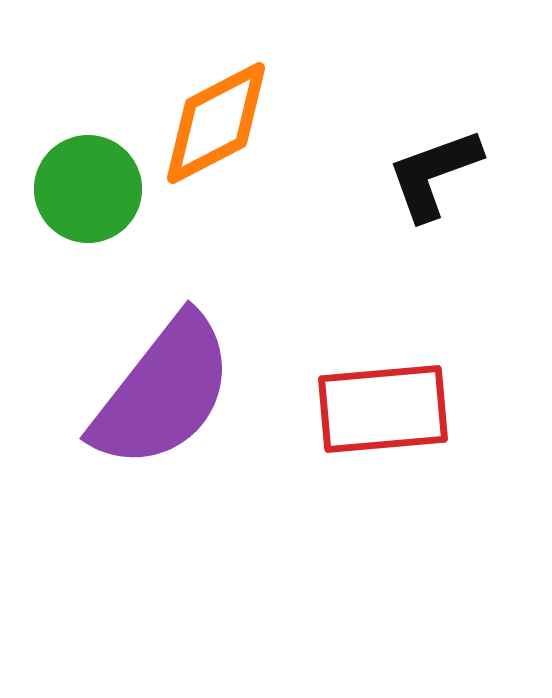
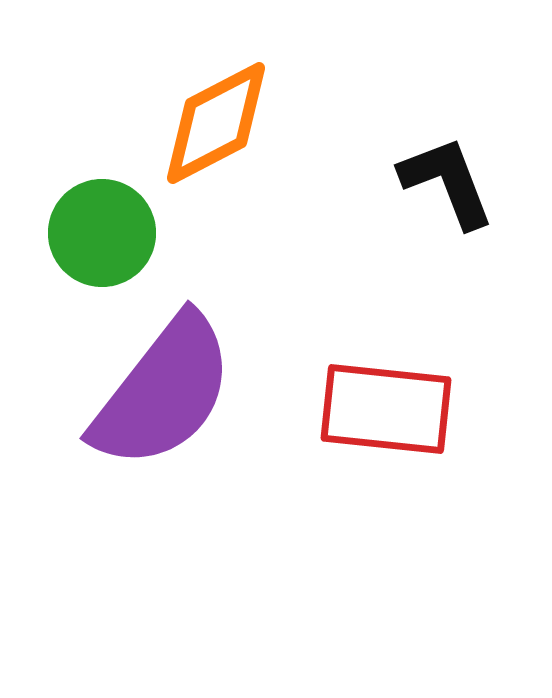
black L-shape: moved 13 px right, 8 px down; rotated 89 degrees clockwise
green circle: moved 14 px right, 44 px down
red rectangle: moved 3 px right; rotated 11 degrees clockwise
